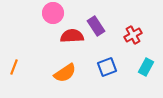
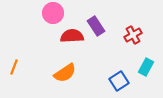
blue square: moved 12 px right, 14 px down; rotated 12 degrees counterclockwise
